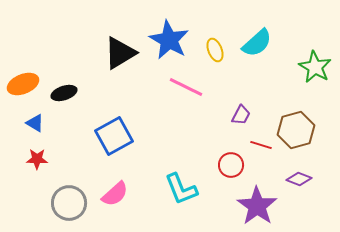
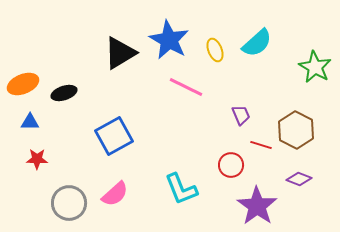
purple trapezoid: rotated 50 degrees counterclockwise
blue triangle: moved 5 px left, 1 px up; rotated 30 degrees counterclockwise
brown hexagon: rotated 18 degrees counterclockwise
